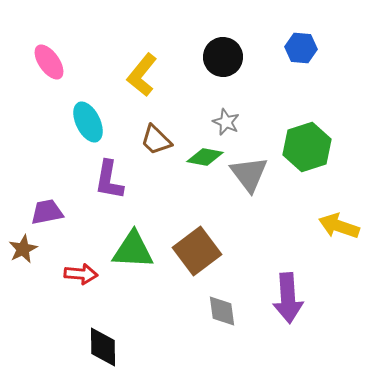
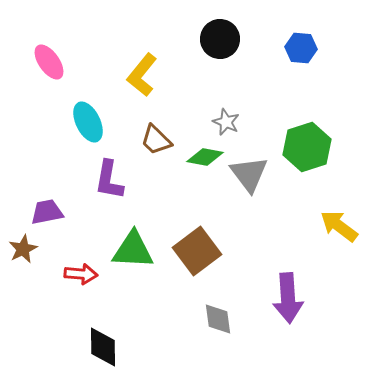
black circle: moved 3 px left, 18 px up
yellow arrow: rotated 18 degrees clockwise
gray diamond: moved 4 px left, 8 px down
